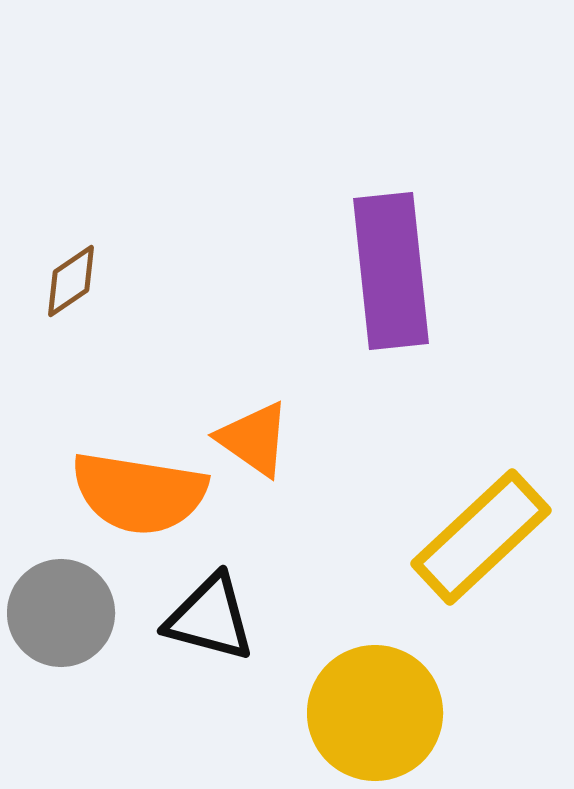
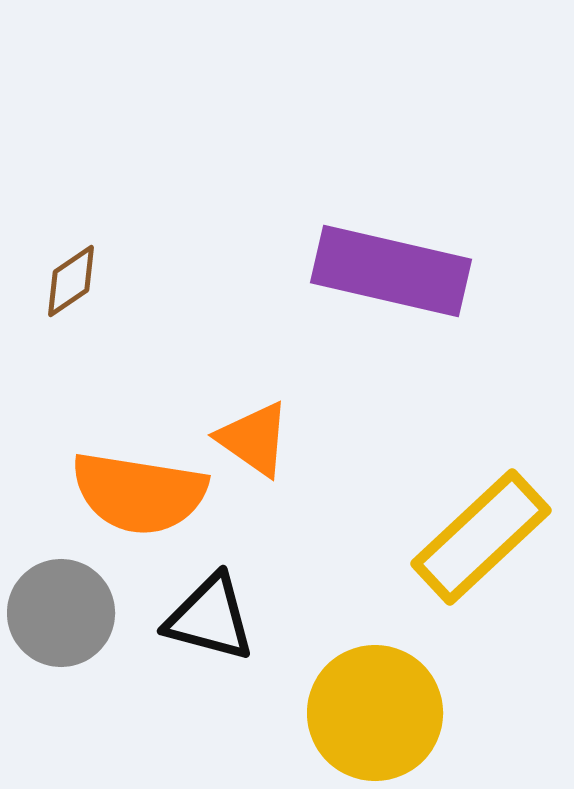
purple rectangle: rotated 71 degrees counterclockwise
